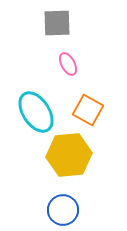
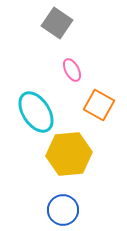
gray square: rotated 36 degrees clockwise
pink ellipse: moved 4 px right, 6 px down
orange square: moved 11 px right, 5 px up
yellow hexagon: moved 1 px up
